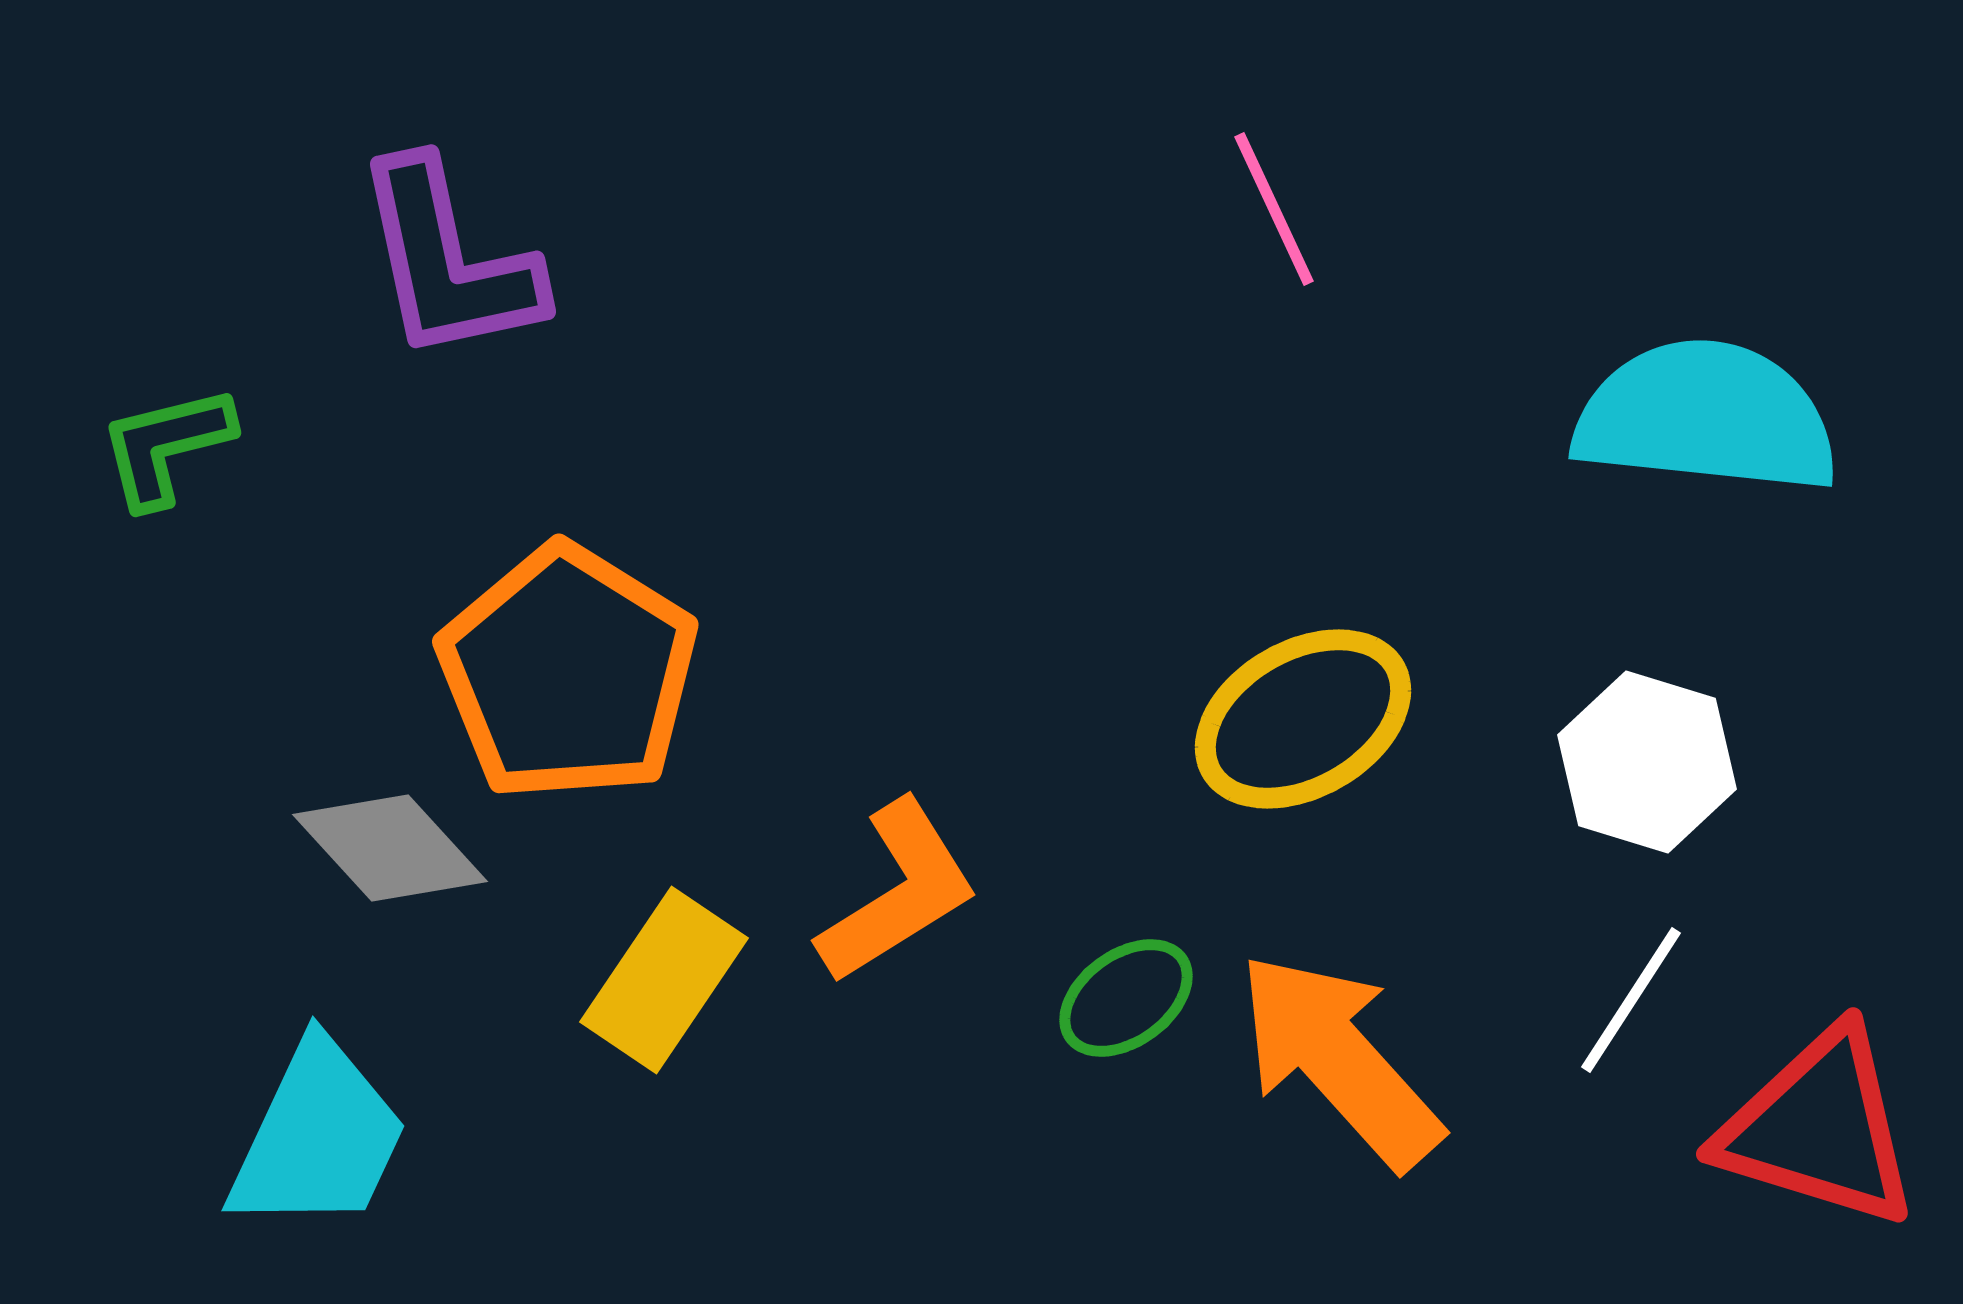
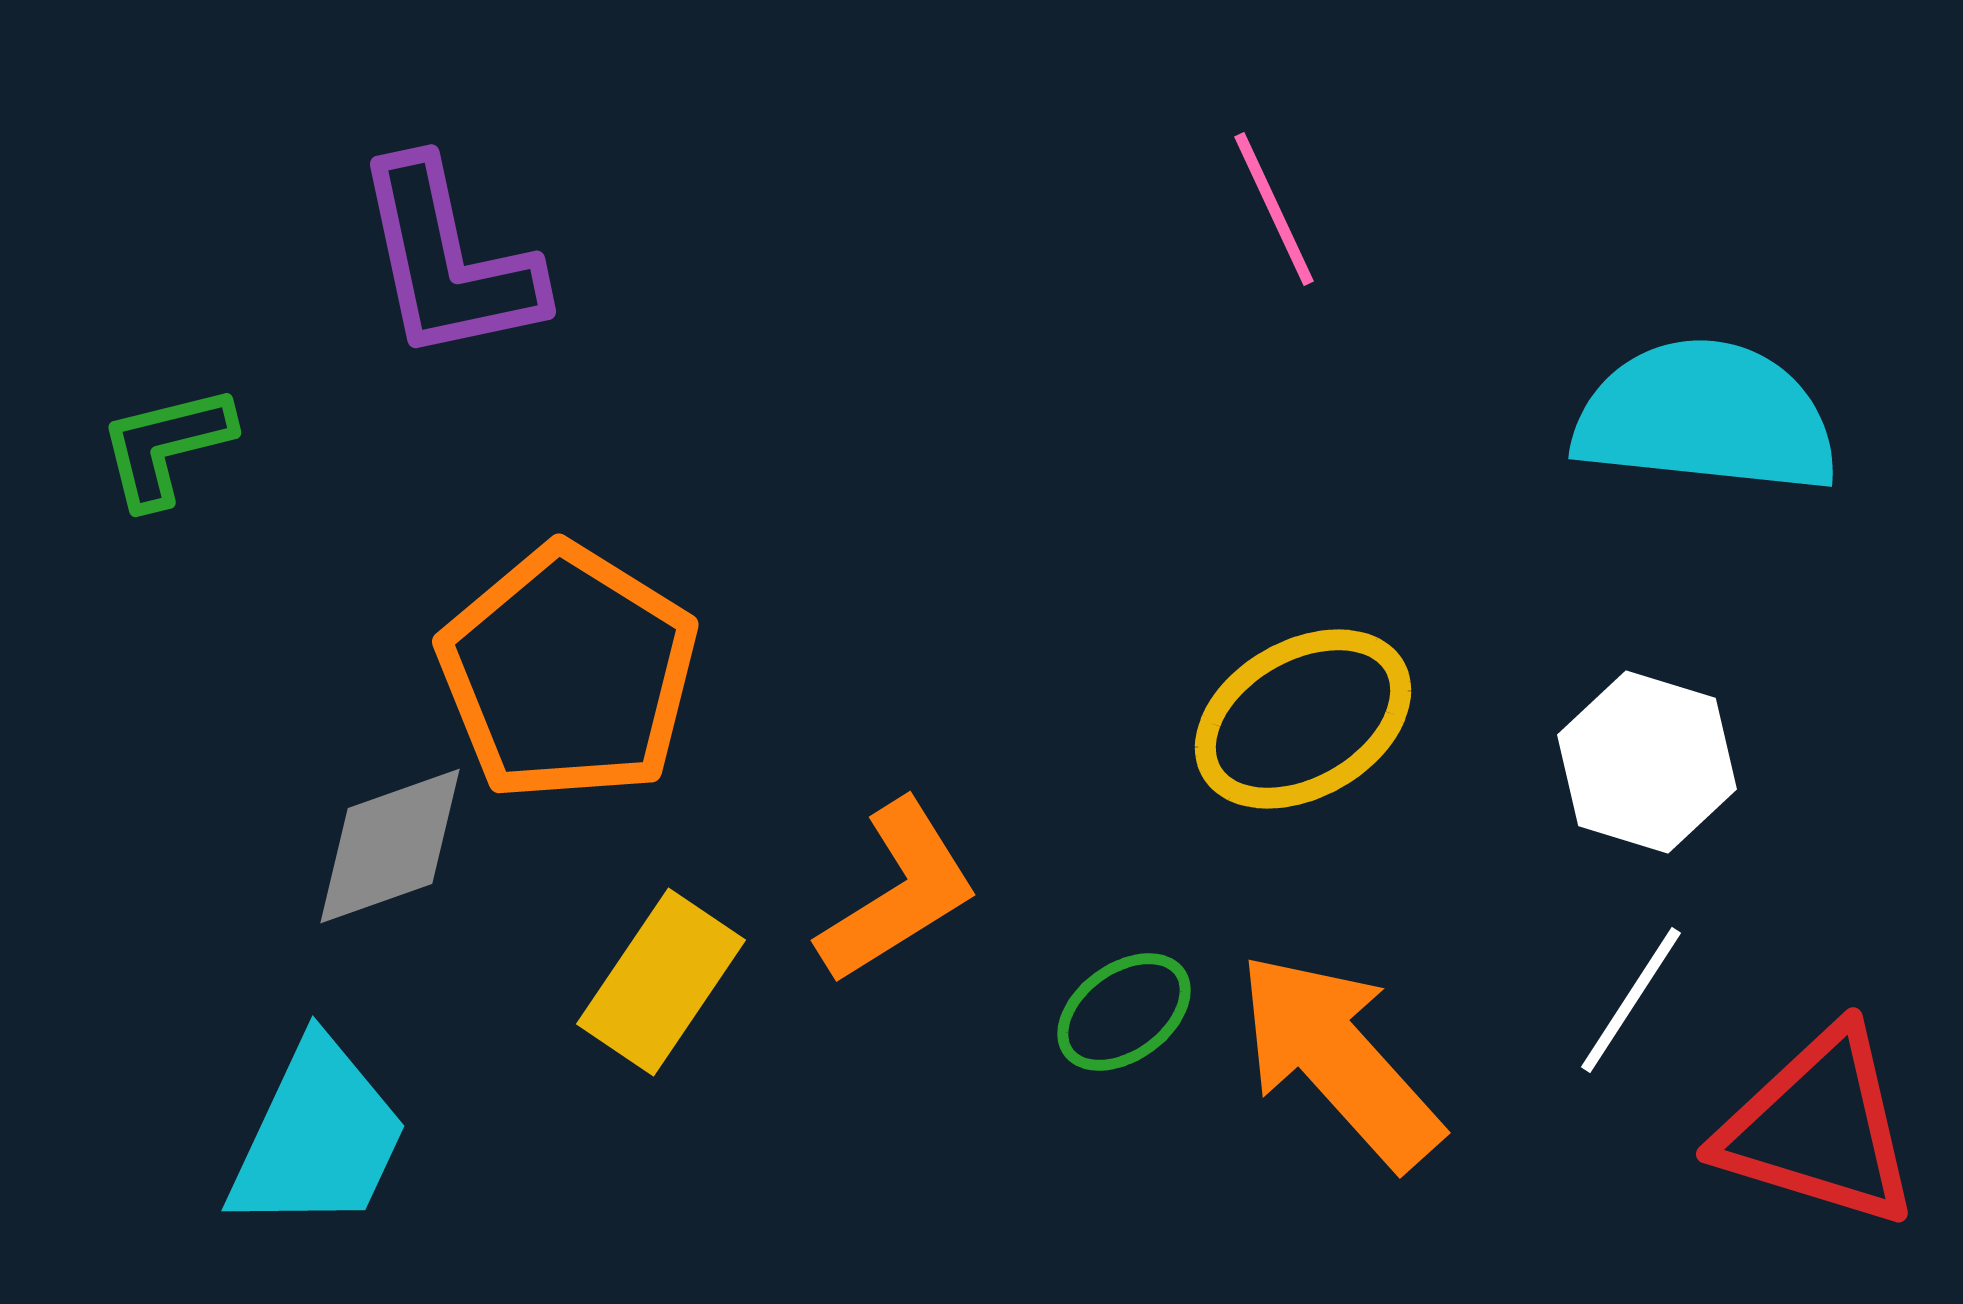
gray diamond: moved 2 px up; rotated 67 degrees counterclockwise
yellow rectangle: moved 3 px left, 2 px down
green ellipse: moved 2 px left, 14 px down
